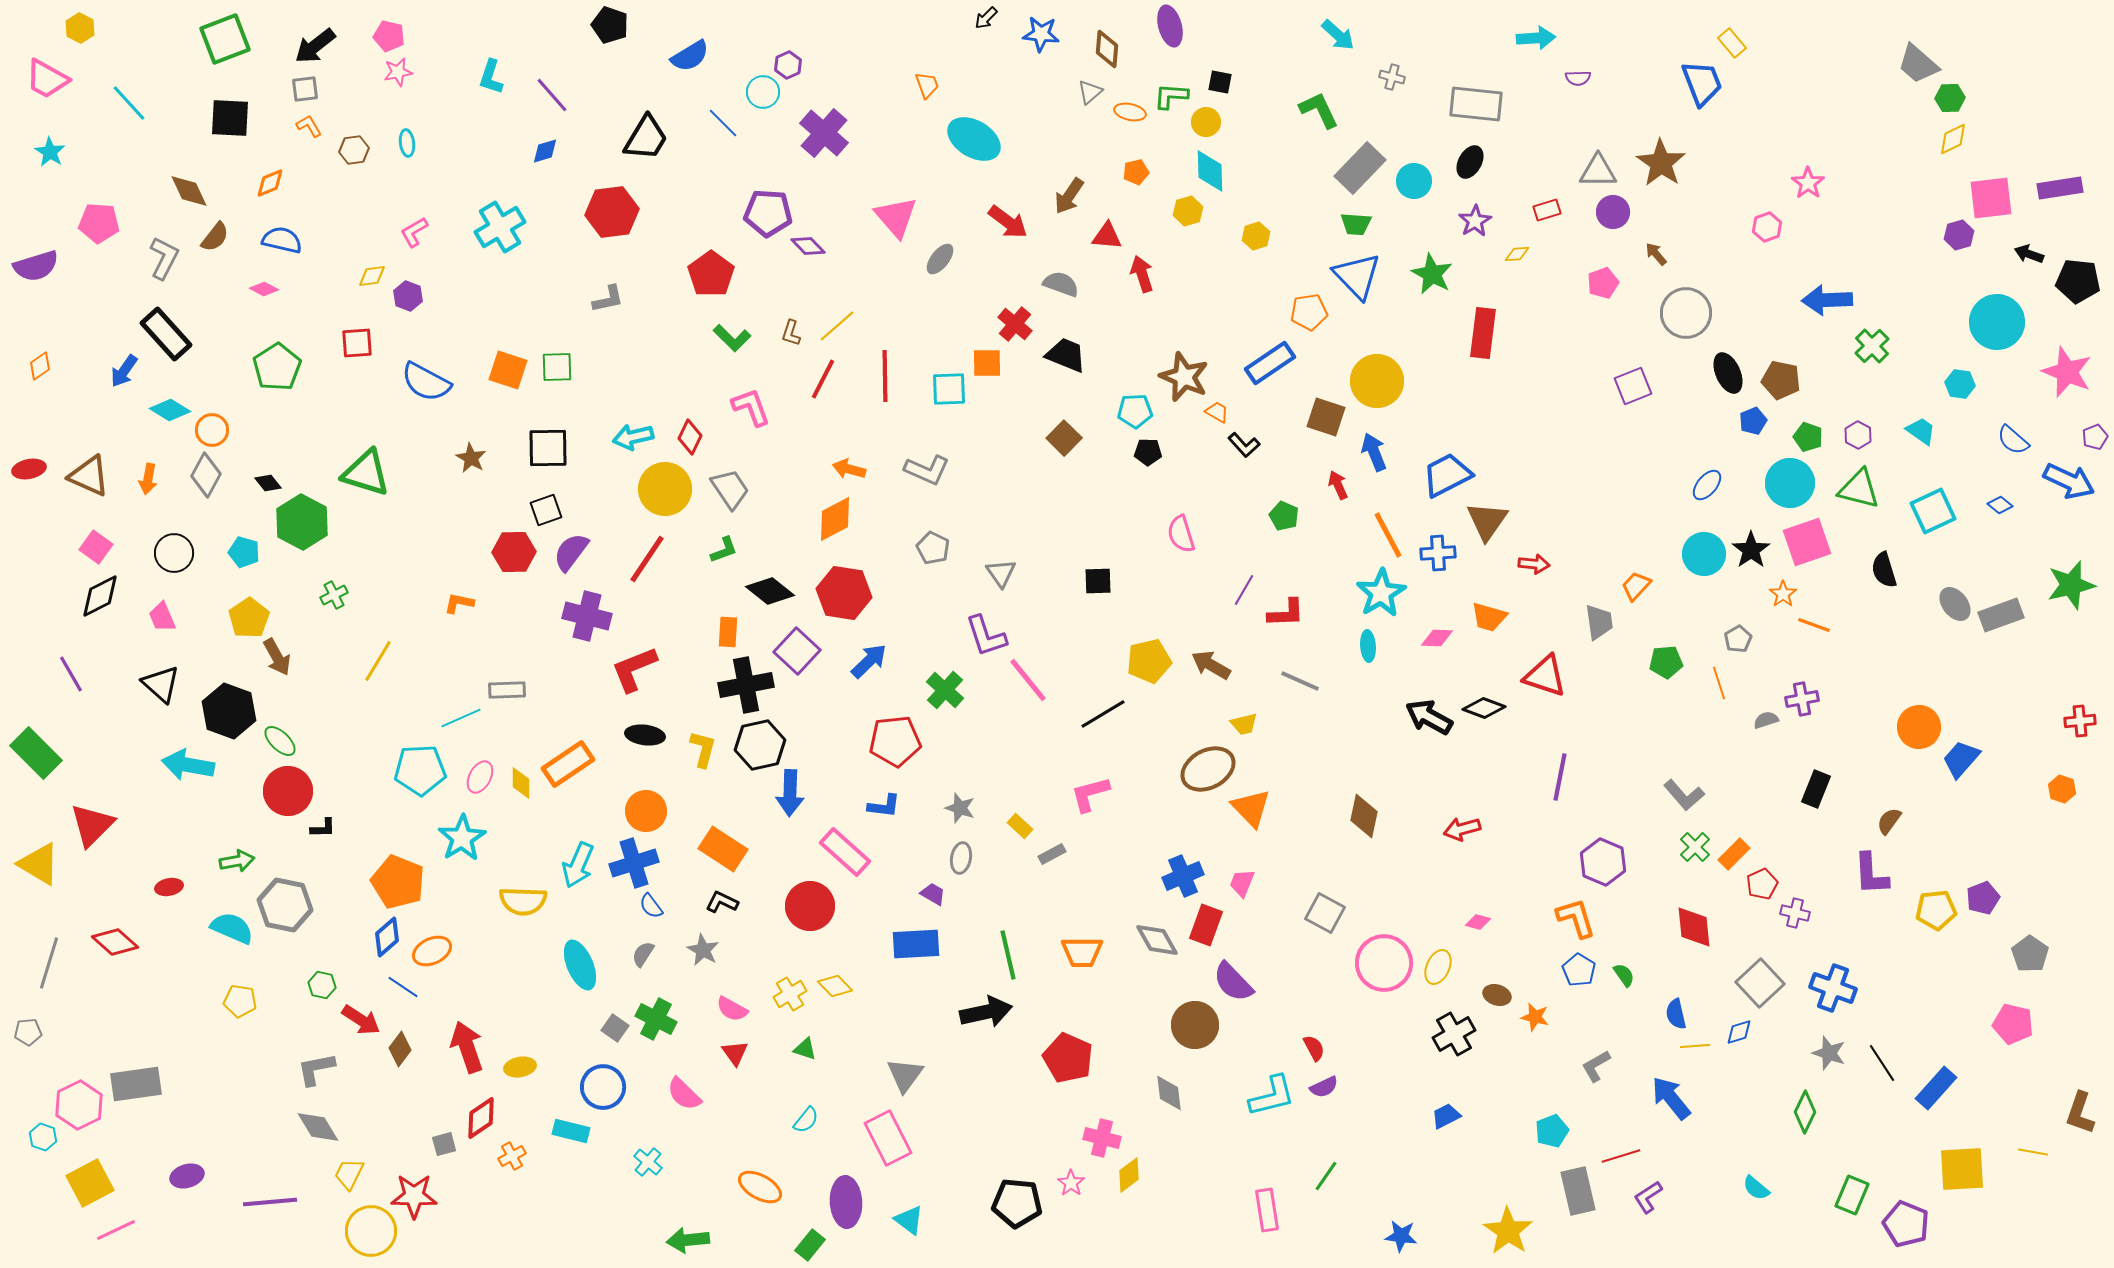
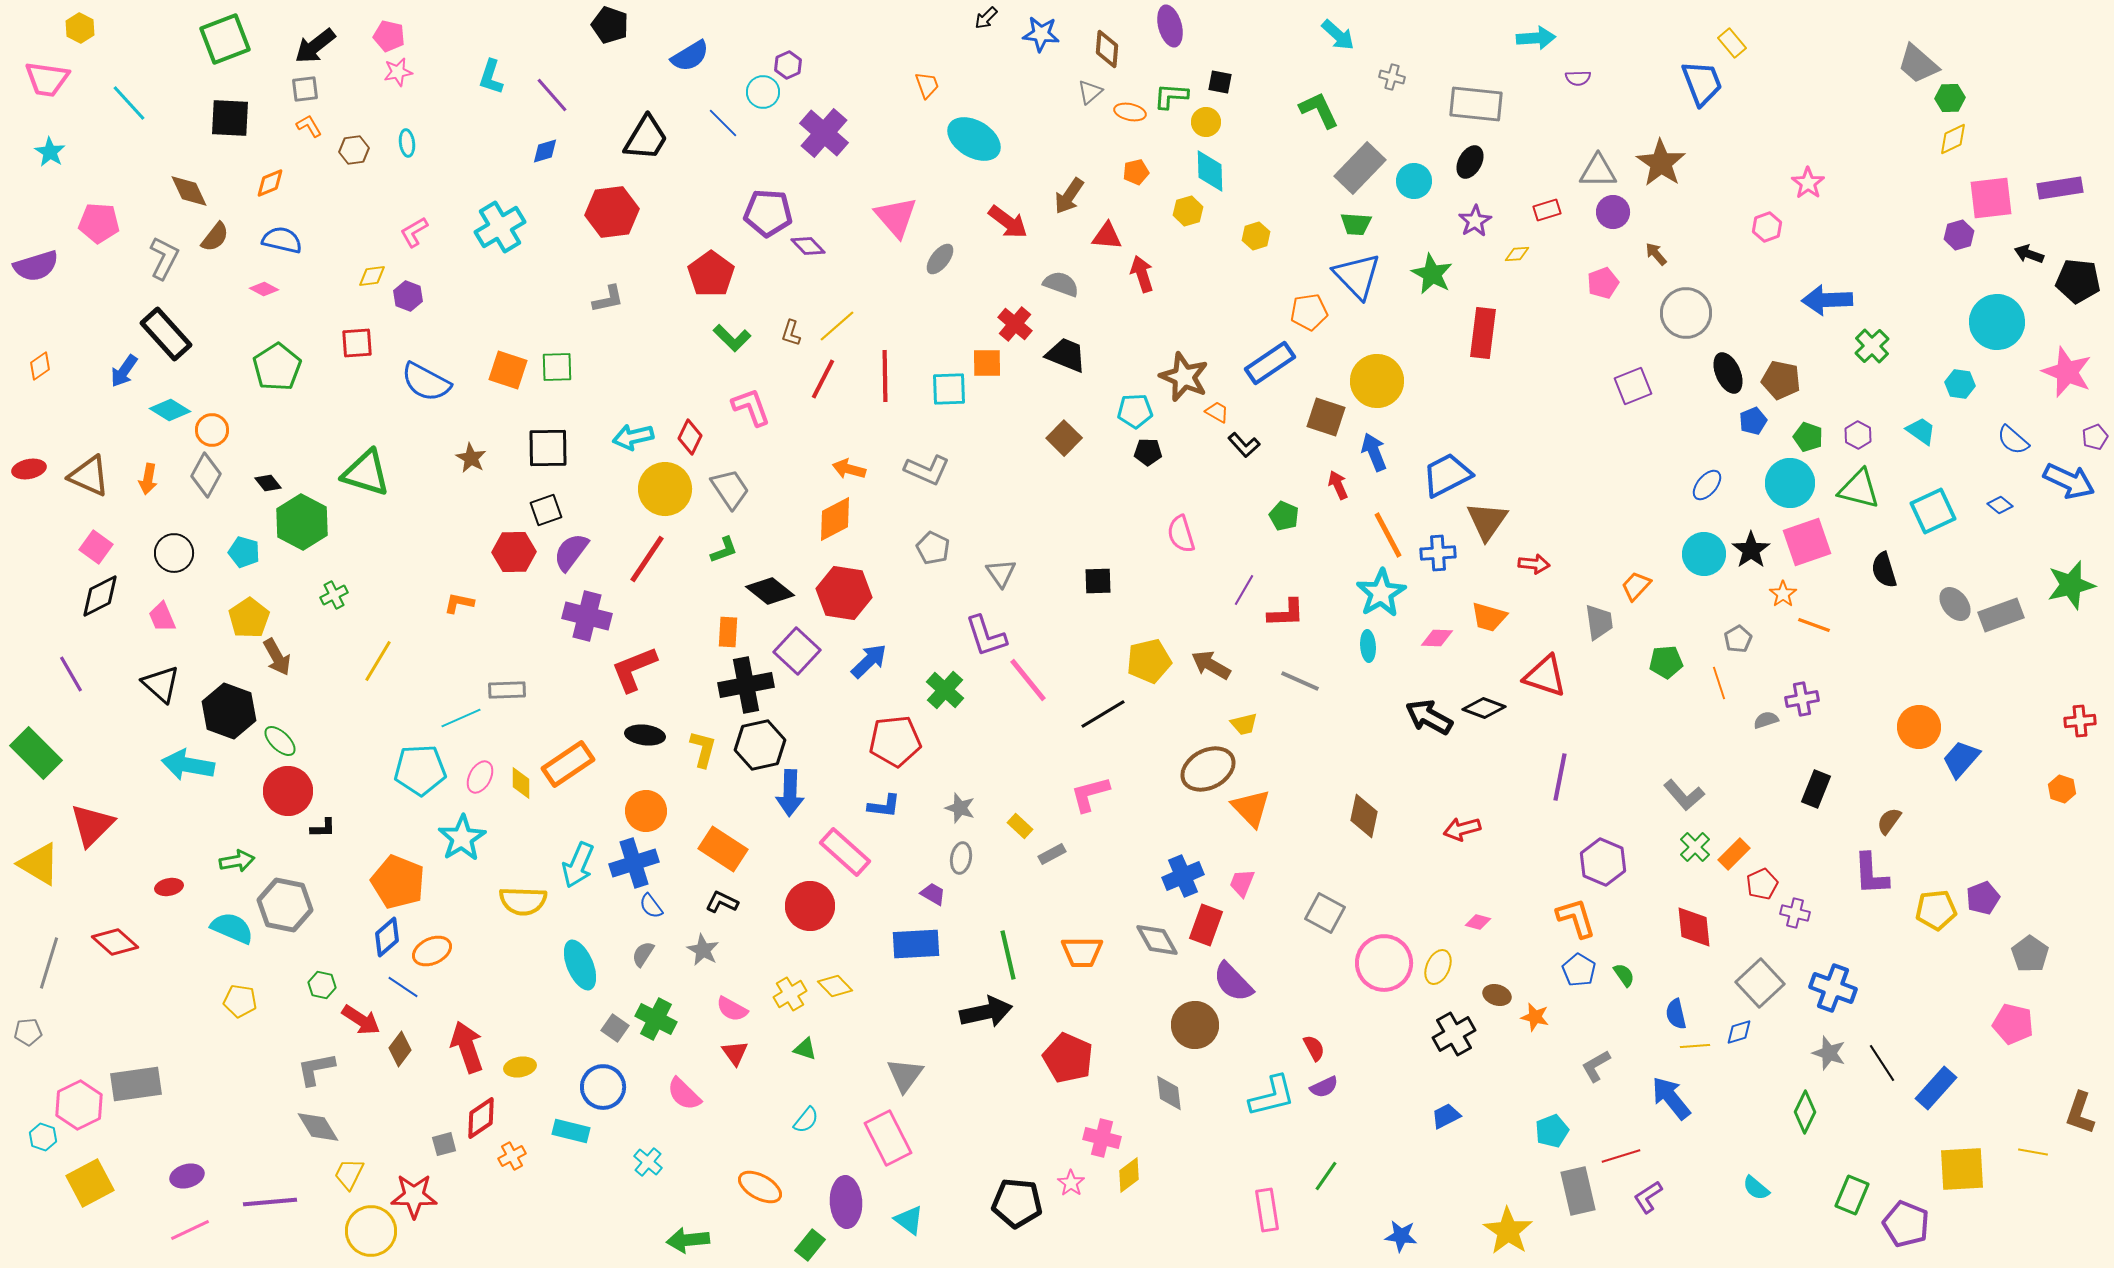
pink trapezoid at (47, 79): rotated 21 degrees counterclockwise
pink line at (116, 1230): moved 74 px right
